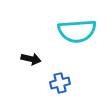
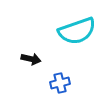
cyan semicircle: rotated 15 degrees counterclockwise
